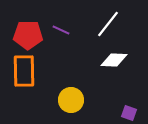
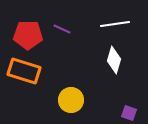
white line: moved 7 px right; rotated 44 degrees clockwise
purple line: moved 1 px right, 1 px up
white diamond: rotated 76 degrees counterclockwise
orange rectangle: rotated 72 degrees counterclockwise
